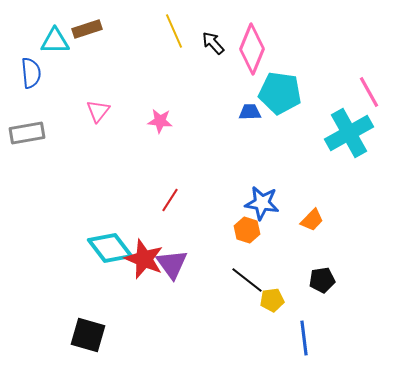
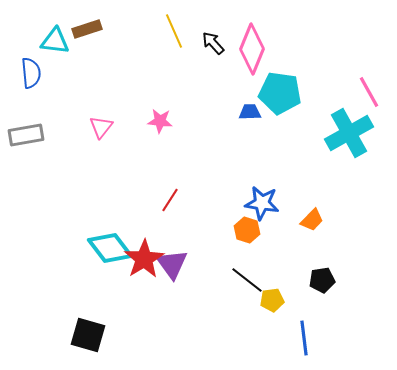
cyan triangle: rotated 8 degrees clockwise
pink triangle: moved 3 px right, 16 px down
gray rectangle: moved 1 px left, 2 px down
red star: rotated 18 degrees clockwise
